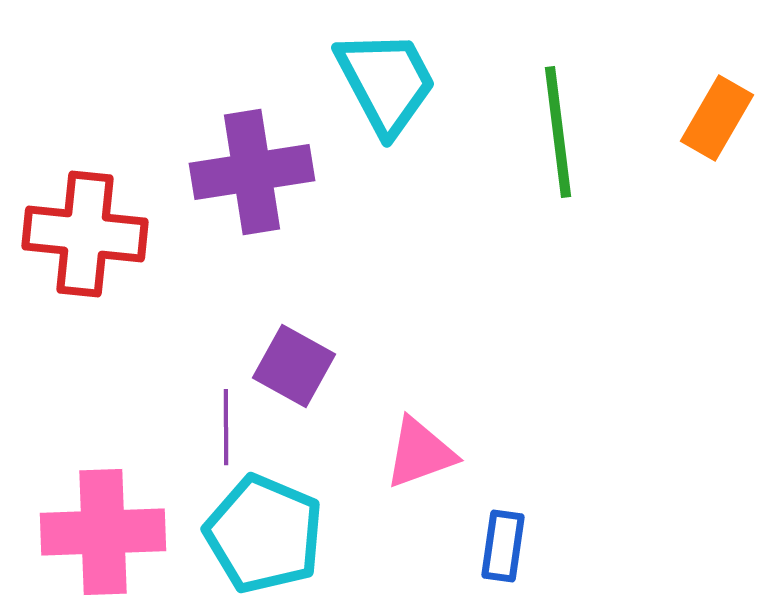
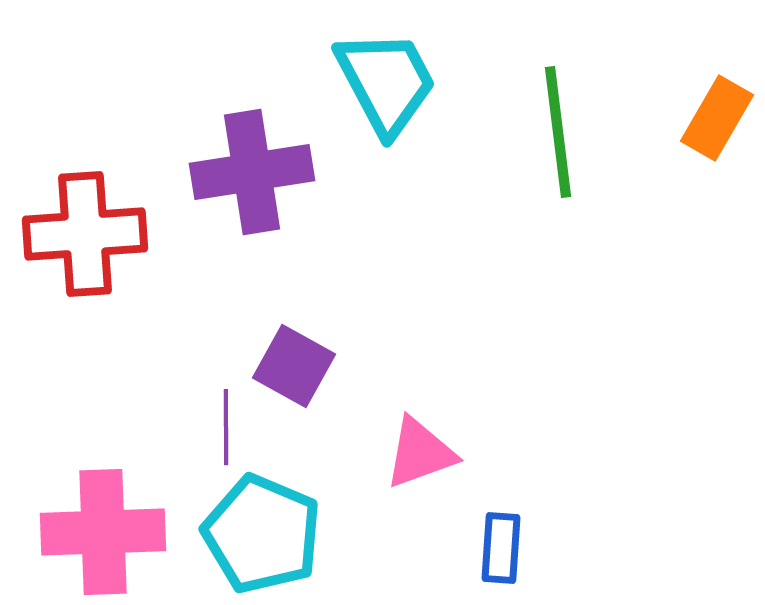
red cross: rotated 10 degrees counterclockwise
cyan pentagon: moved 2 px left
blue rectangle: moved 2 px left, 2 px down; rotated 4 degrees counterclockwise
